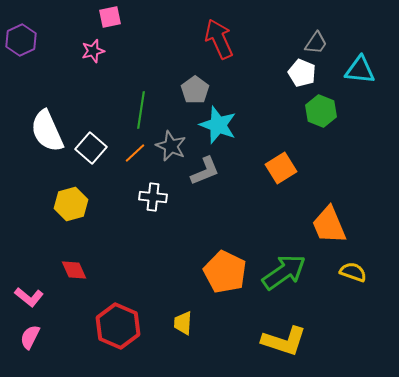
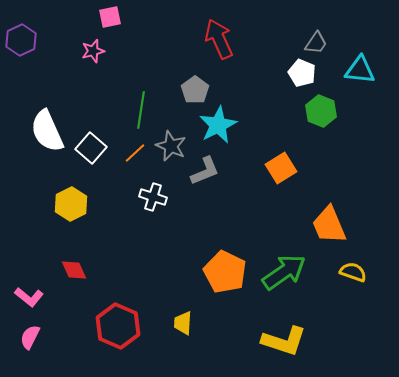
cyan star: rotated 24 degrees clockwise
white cross: rotated 12 degrees clockwise
yellow hexagon: rotated 12 degrees counterclockwise
